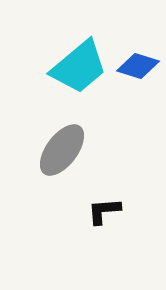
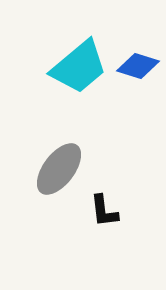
gray ellipse: moved 3 px left, 19 px down
black L-shape: rotated 93 degrees counterclockwise
